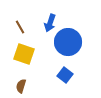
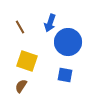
yellow square: moved 3 px right, 7 px down
blue square: rotated 28 degrees counterclockwise
brown semicircle: rotated 16 degrees clockwise
